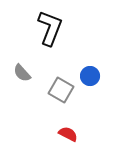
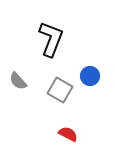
black L-shape: moved 1 px right, 11 px down
gray semicircle: moved 4 px left, 8 px down
gray square: moved 1 px left
